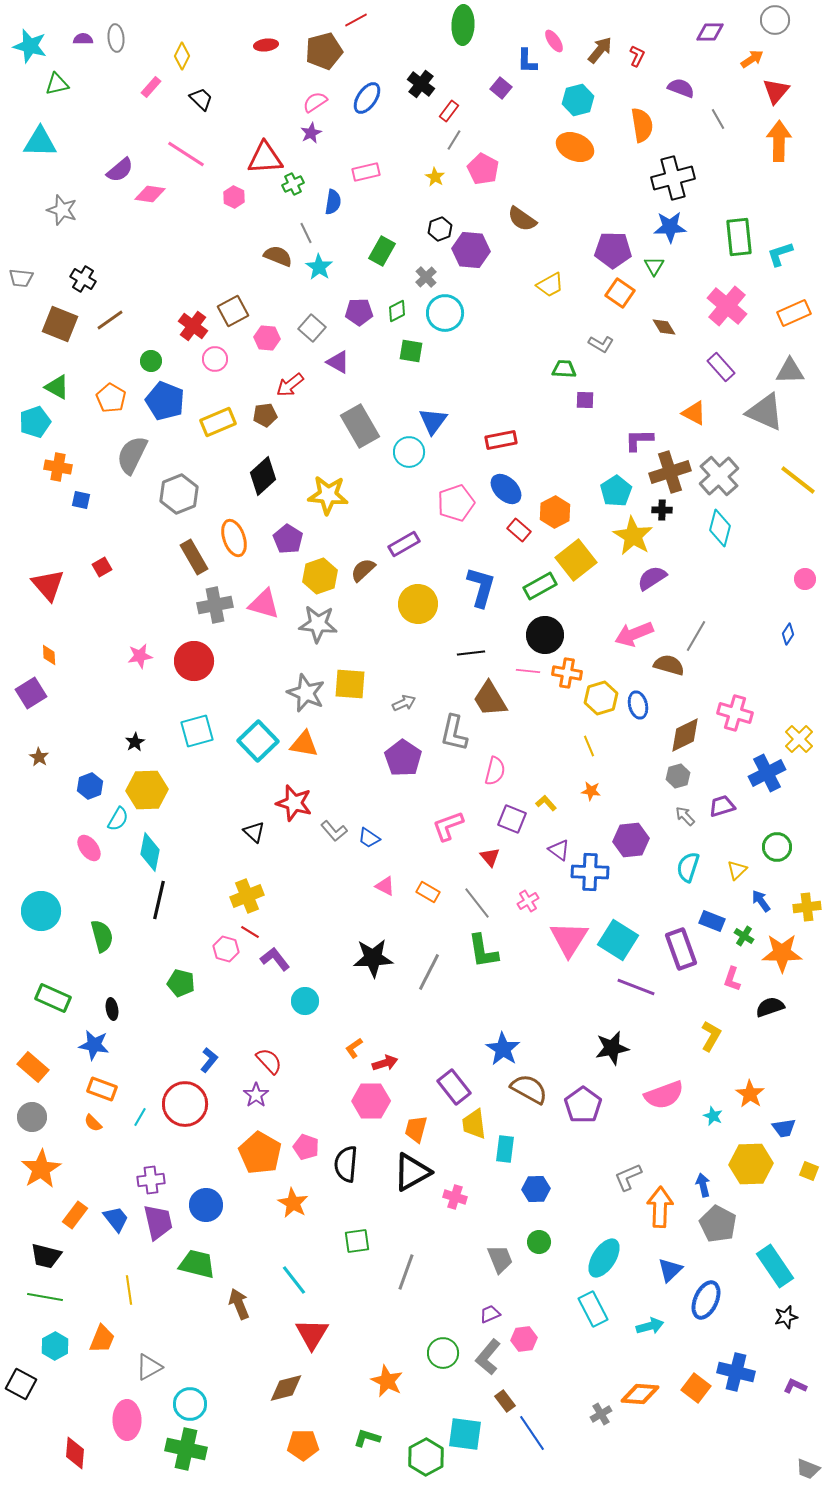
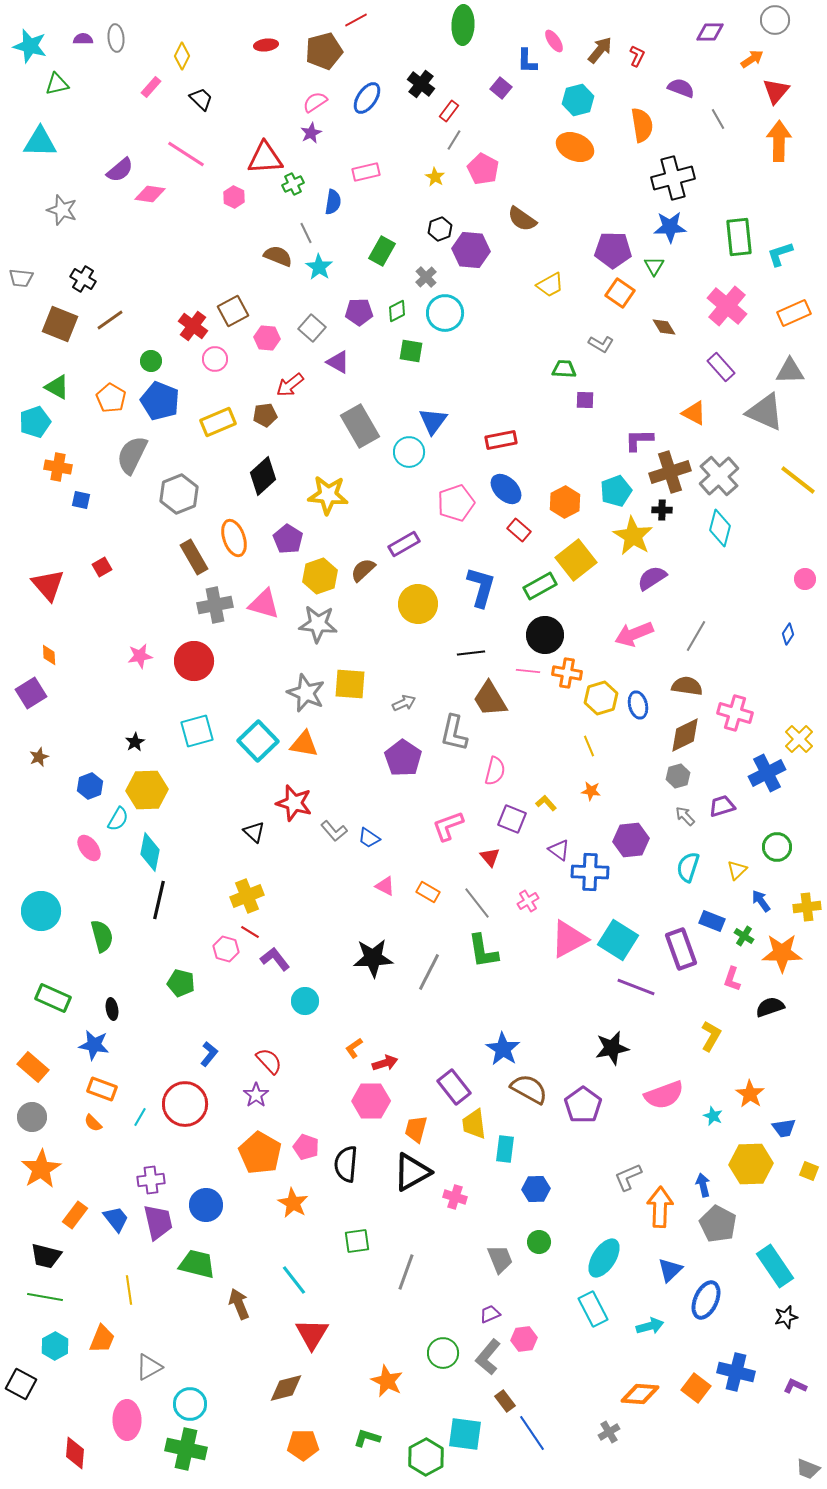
blue pentagon at (165, 401): moved 5 px left
cyan pentagon at (616, 491): rotated 12 degrees clockwise
orange hexagon at (555, 512): moved 10 px right, 10 px up
brown semicircle at (669, 665): moved 18 px right, 21 px down; rotated 8 degrees counterclockwise
brown star at (39, 757): rotated 18 degrees clockwise
pink triangle at (569, 939): rotated 30 degrees clockwise
blue L-shape at (209, 1060): moved 6 px up
gray cross at (601, 1414): moved 8 px right, 18 px down
